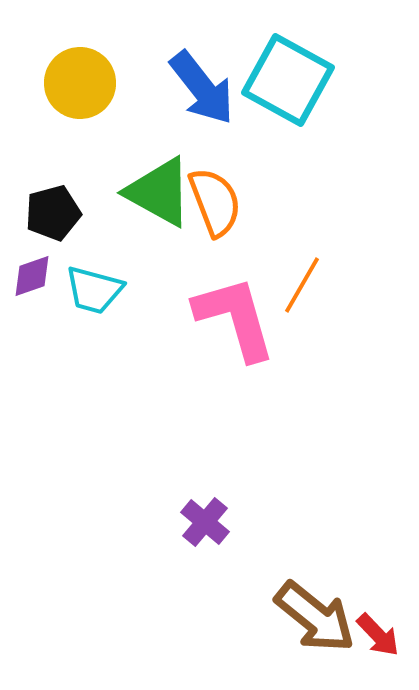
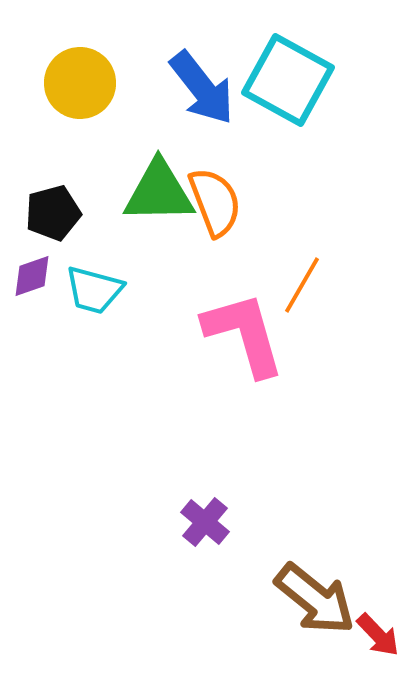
green triangle: rotated 30 degrees counterclockwise
pink L-shape: moved 9 px right, 16 px down
brown arrow: moved 18 px up
